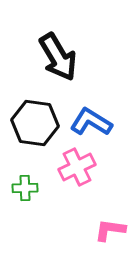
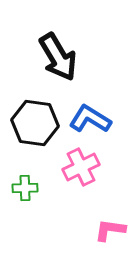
blue L-shape: moved 1 px left, 3 px up
pink cross: moved 4 px right
